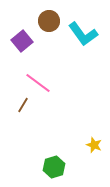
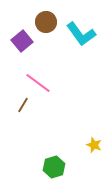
brown circle: moved 3 px left, 1 px down
cyan L-shape: moved 2 px left
